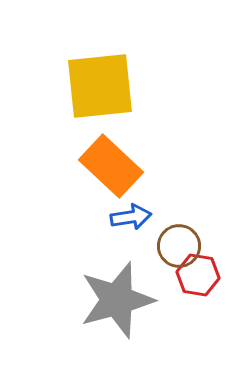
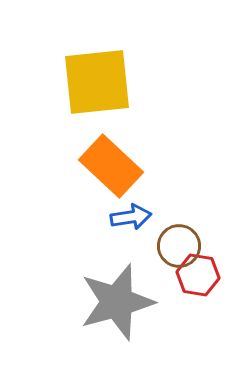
yellow square: moved 3 px left, 4 px up
gray star: moved 2 px down
